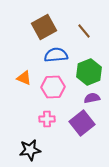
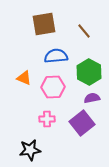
brown square: moved 3 px up; rotated 20 degrees clockwise
blue semicircle: moved 1 px down
green hexagon: rotated 10 degrees counterclockwise
